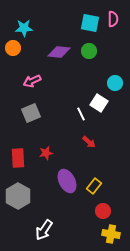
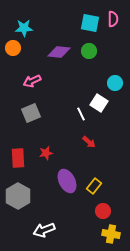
white arrow: rotated 35 degrees clockwise
